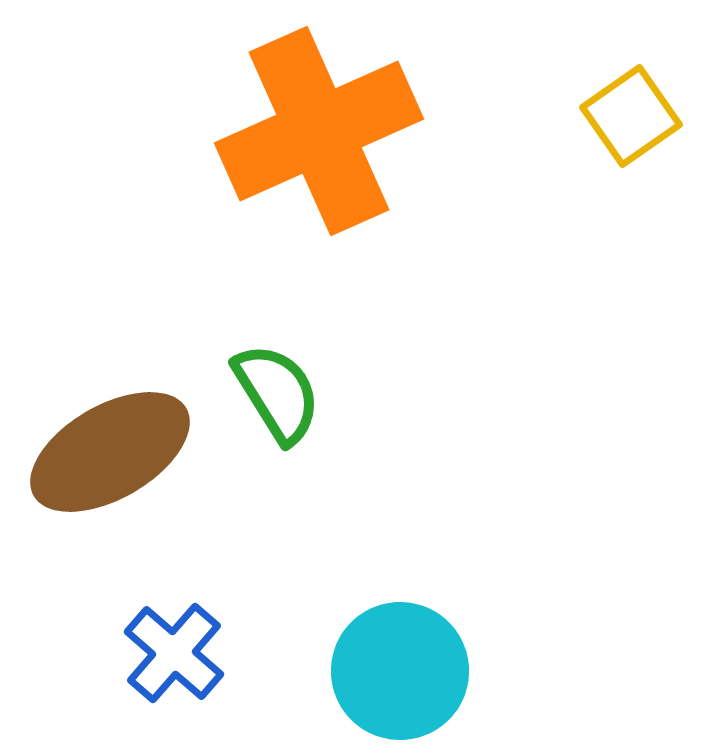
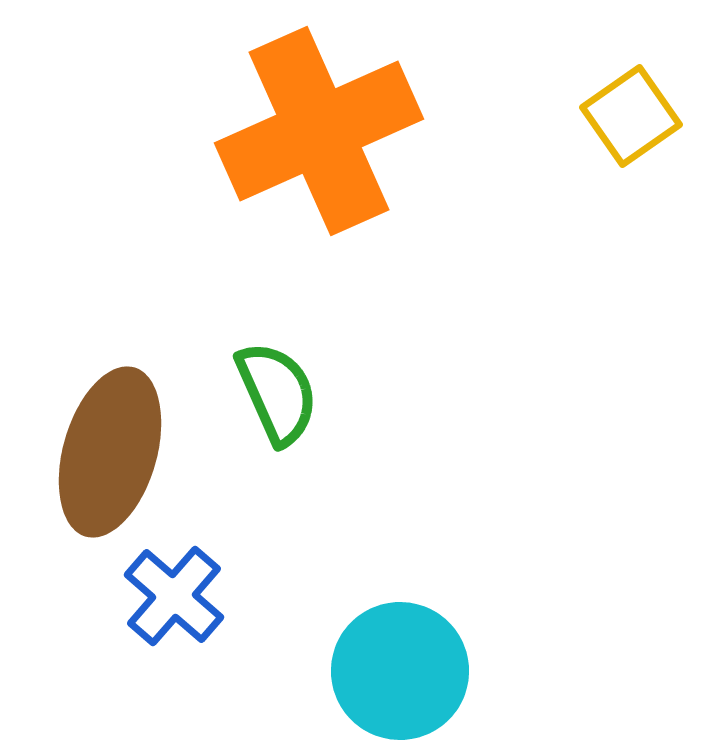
green semicircle: rotated 8 degrees clockwise
brown ellipse: rotated 44 degrees counterclockwise
blue cross: moved 57 px up
